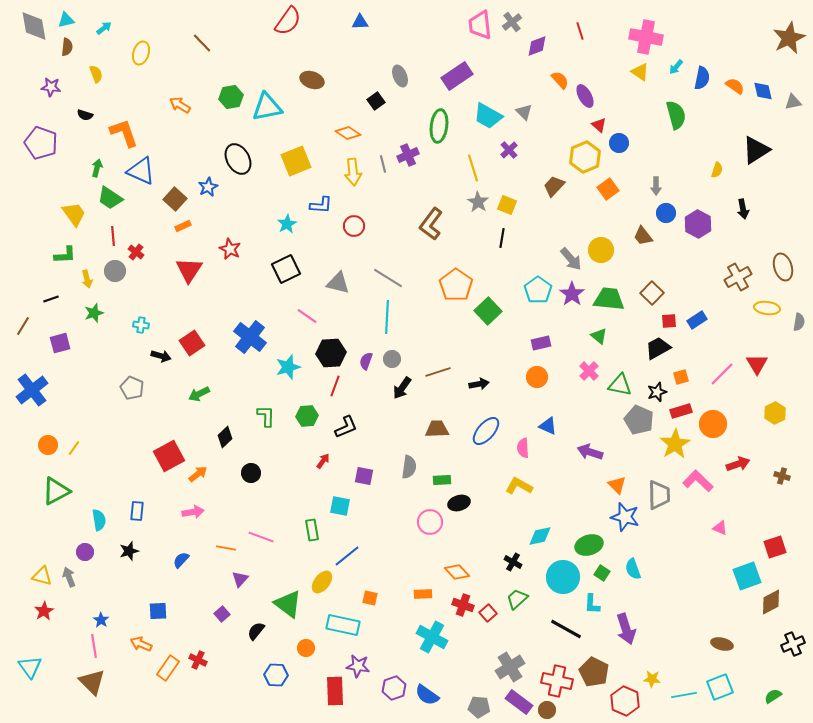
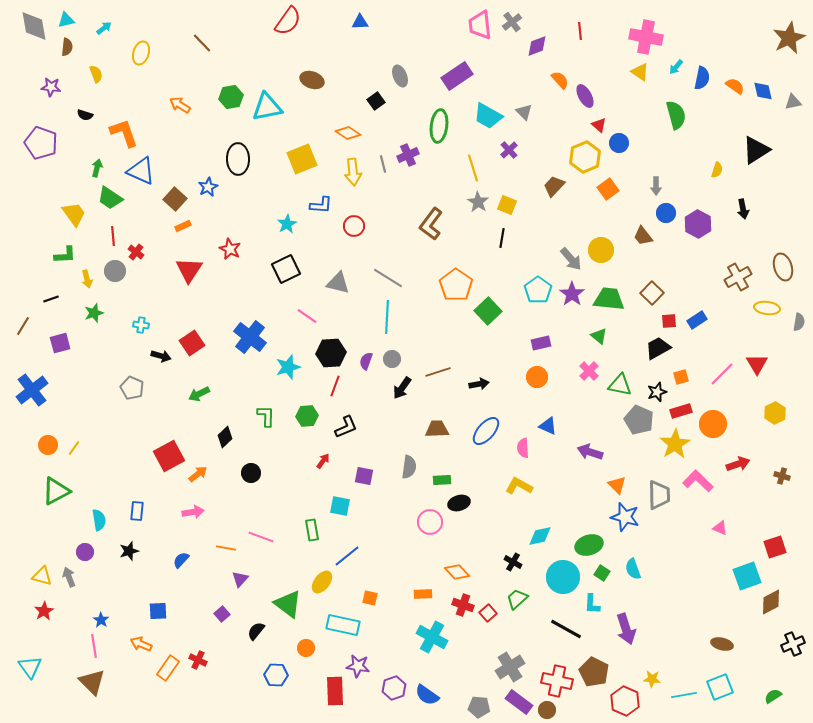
red line at (580, 31): rotated 12 degrees clockwise
black ellipse at (238, 159): rotated 28 degrees clockwise
yellow square at (296, 161): moved 6 px right, 2 px up
